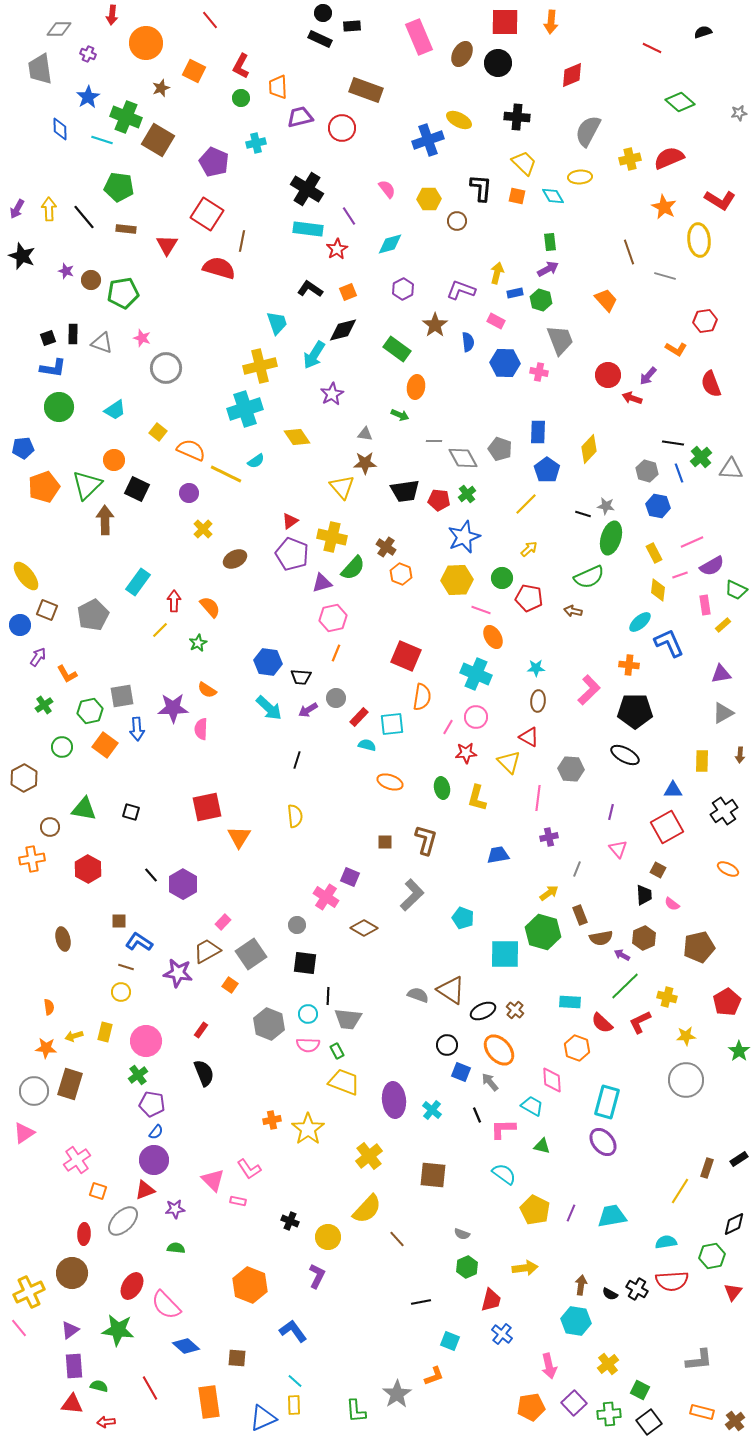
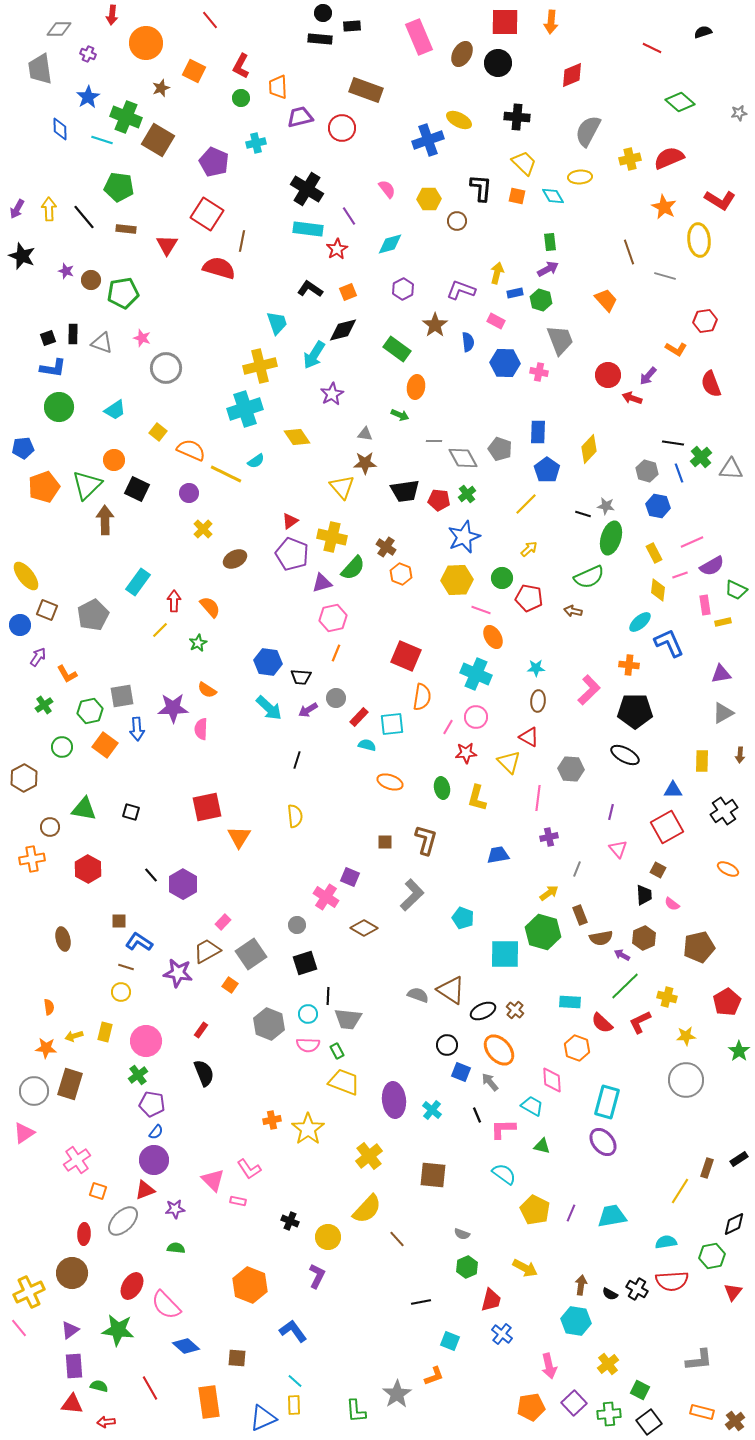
black rectangle at (320, 39): rotated 20 degrees counterclockwise
yellow rectangle at (723, 625): moved 3 px up; rotated 28 degrees clockwise
black square at (305, 963): rotated 25 degrees counterclockwise
yellow arrow at (525, 1268): rotated 35 degrees clockwise
